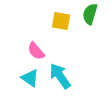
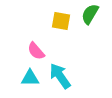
green semicircle: rotated 15 degrees clockwise
cyan triangle: rotated 36 degrees counterclockwise
